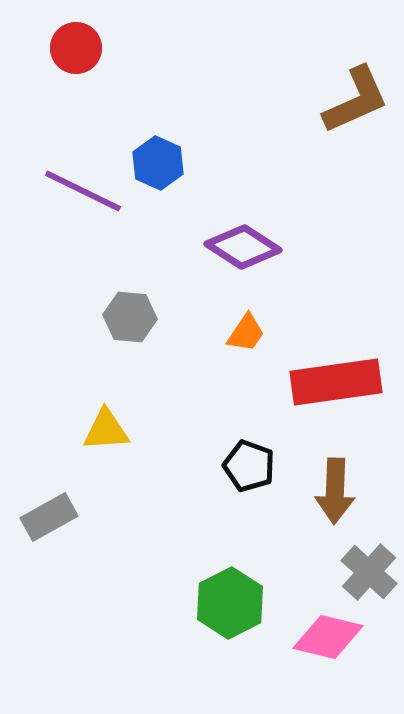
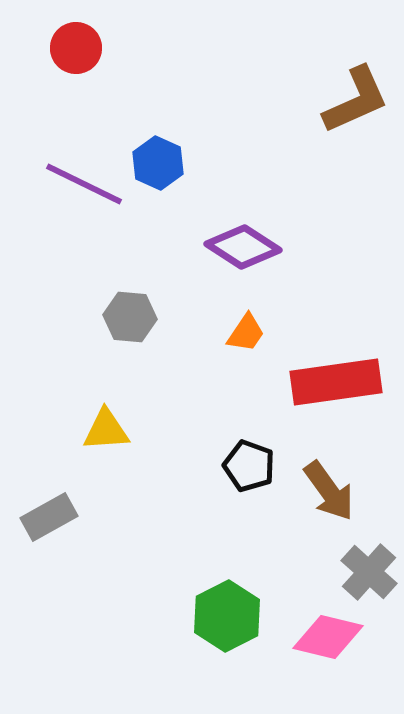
purple line: moved 1 px right, 7 px up
brown arrow: moved 6 px left; rotated 38 degrees counterclockwise
green hexagon: moved 3 px left, 13 px down
